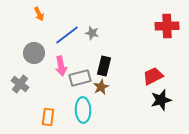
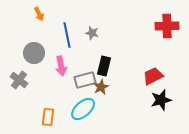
blue line: rotated 65 degrees counterclockwise
gray rectangle: moved 5 px right, 2 px down
gray cross: moved 1 px left, 4 px up
cyan ellipse: moved 1 px up; rotated 50 degrees clockwise
